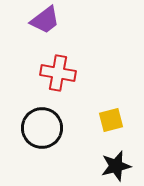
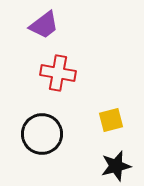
purple trapezoid: moved 1 px left, 5 px down
black circle: moved 6 px down
